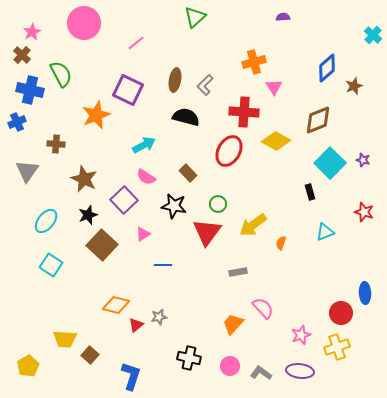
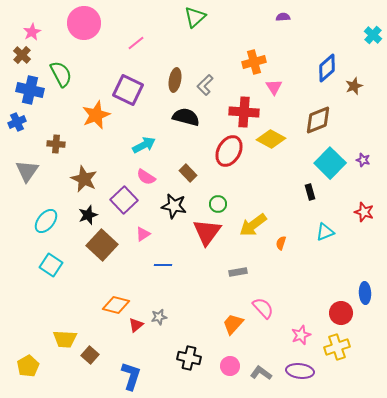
yellow diamond at (276, 141): moved 5 px left, 2 px up
